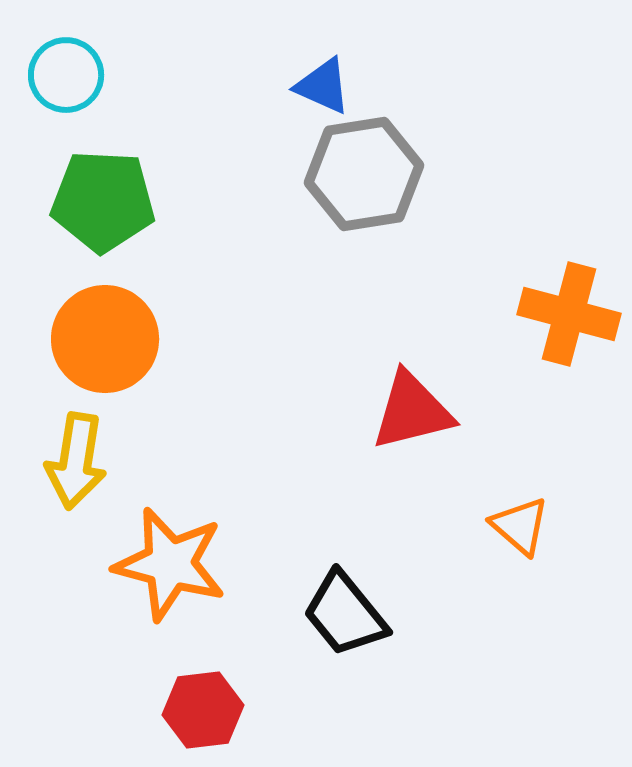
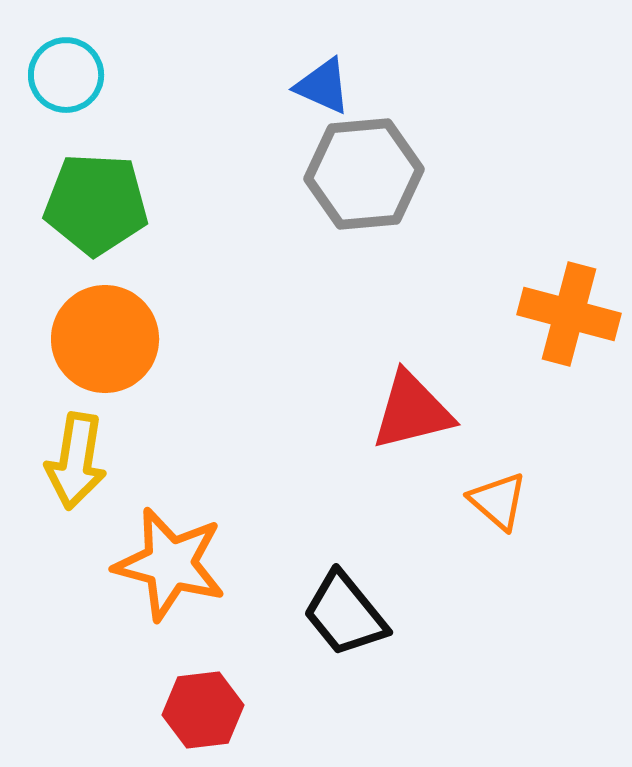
gray hexagon: rotated 4 degrees clockwise
green pentagon: moved 7 px left, 3 px down
orange triangle: moved 22 px left, 25 px up
